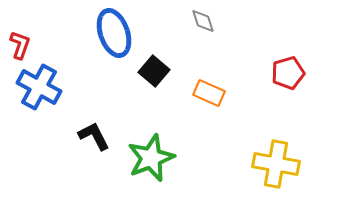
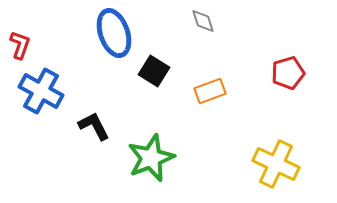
black square: rotated 8 degrees counterclockwise
blue cross: moved 2 px right, 4 px down
orange rectangle: moved 1 px right, 2 px up; rotated 44 degrees counterclockwise
black L-shape: moved 10 px up
yellow cross: rotated 15 degrees clockwise
